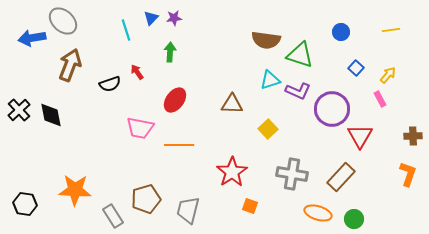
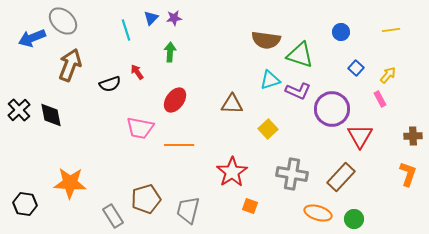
blue arrow: rotated 12 degrees counterclockwise
orange star: moved 5 px left, 7 px up
